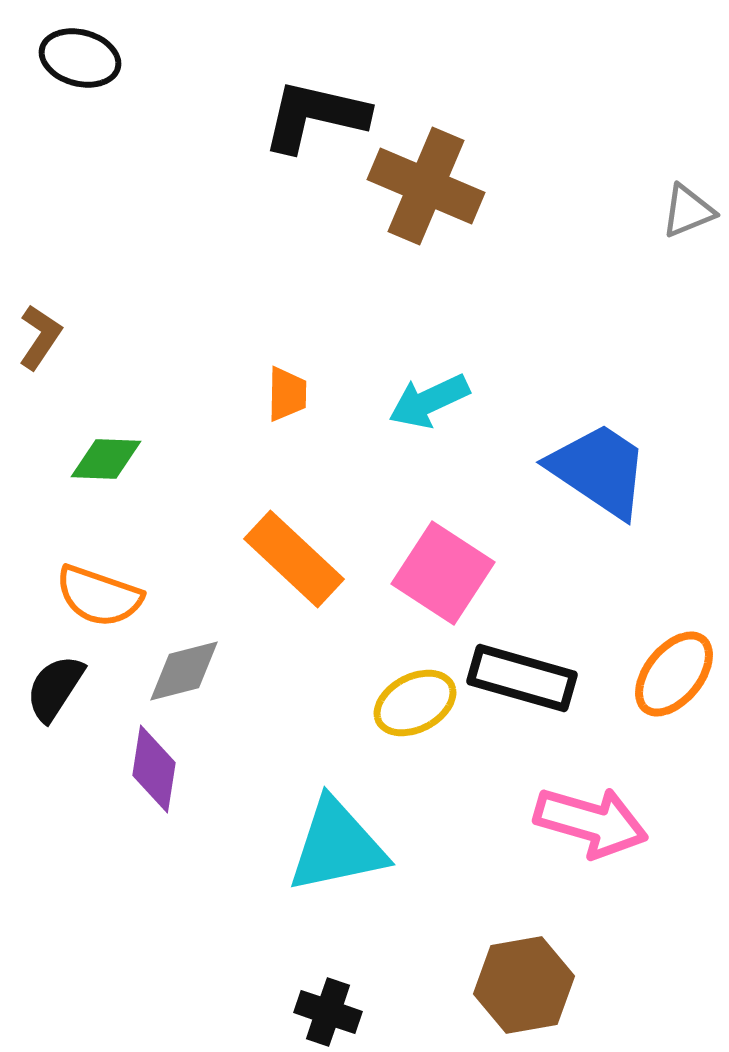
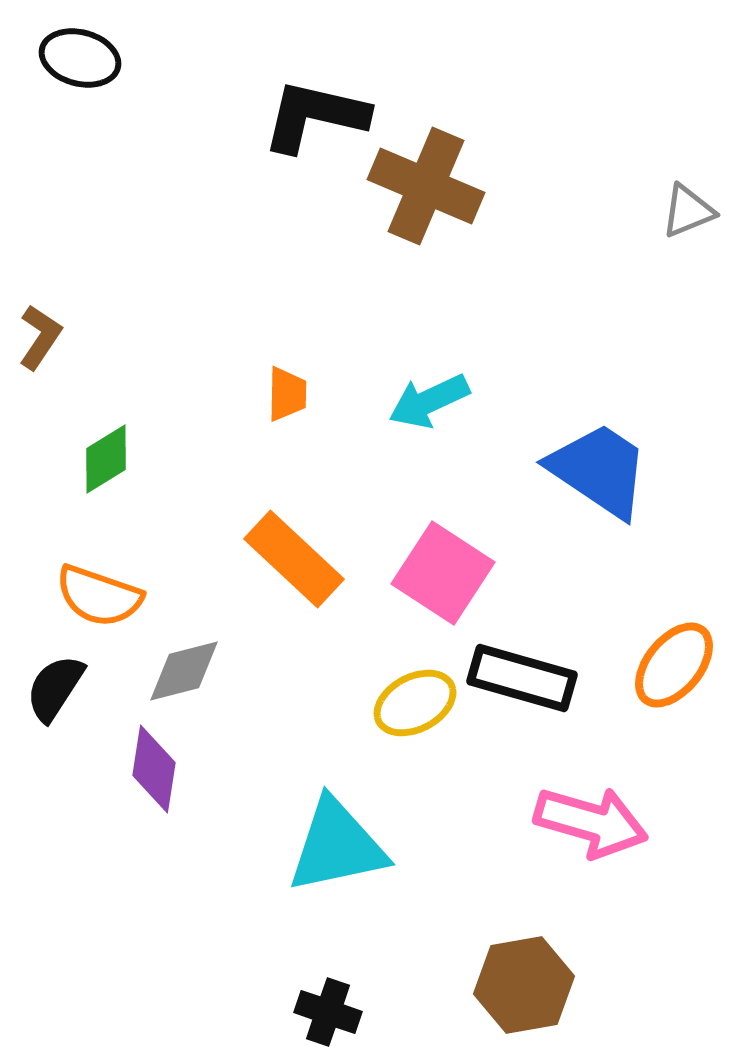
green diamond: rotated 34 degrees counterclockwise
orange ellipse: moved 9 px up
